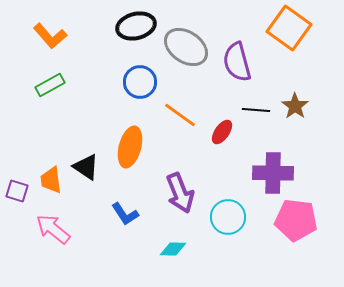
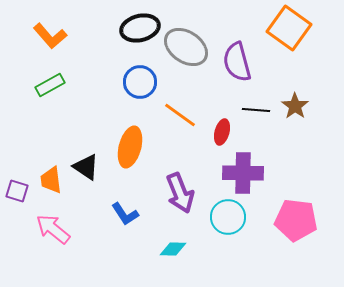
black ellipse: moved 4 px right, 2 px down
red ellipse: rotated 20 degrees counterclockwise
purple cross: moved 30 px left
